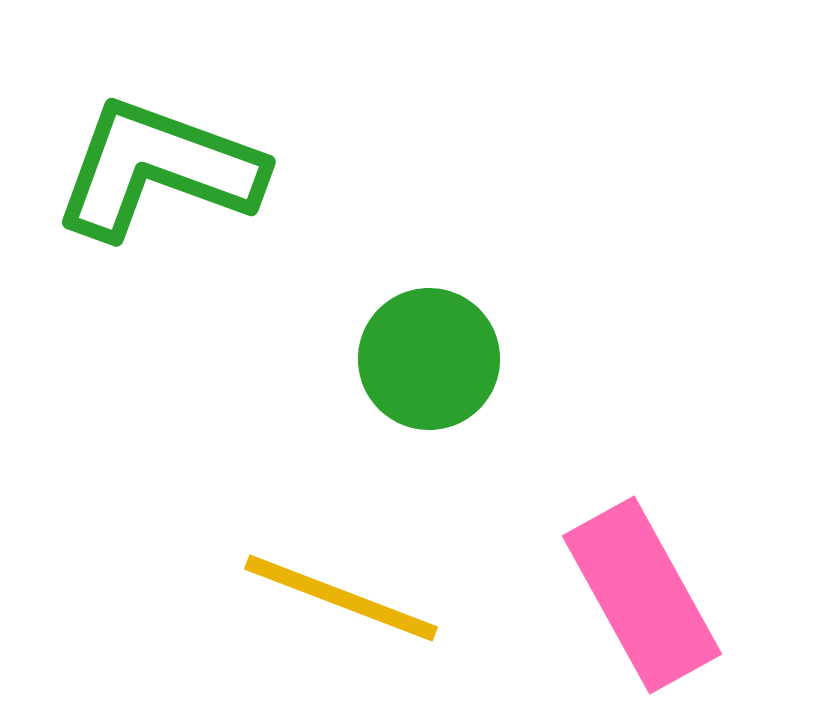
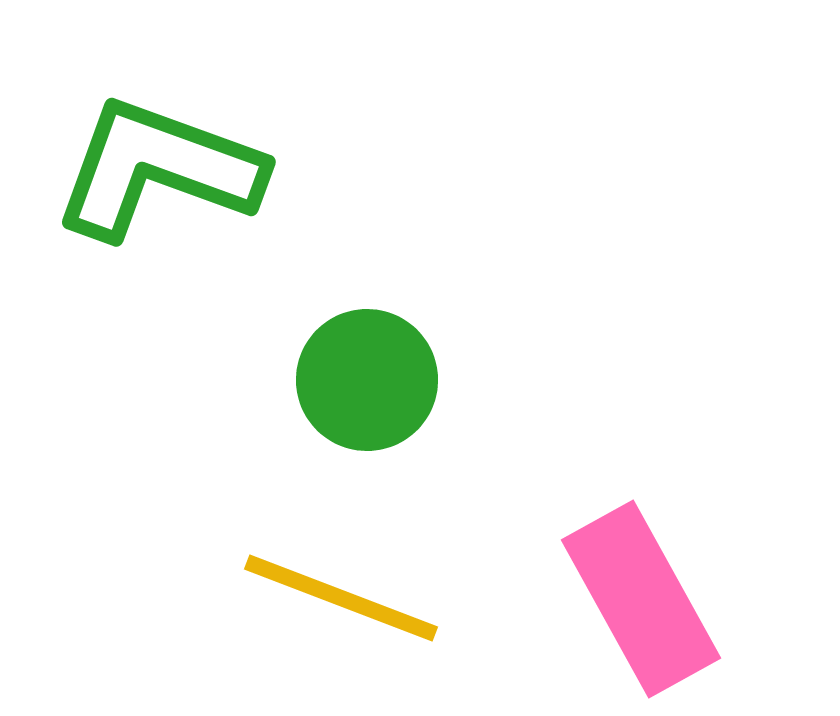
green circle: moved 62 px left, 21 px down
pink rectangle: moved 1 px left, 4 px down
